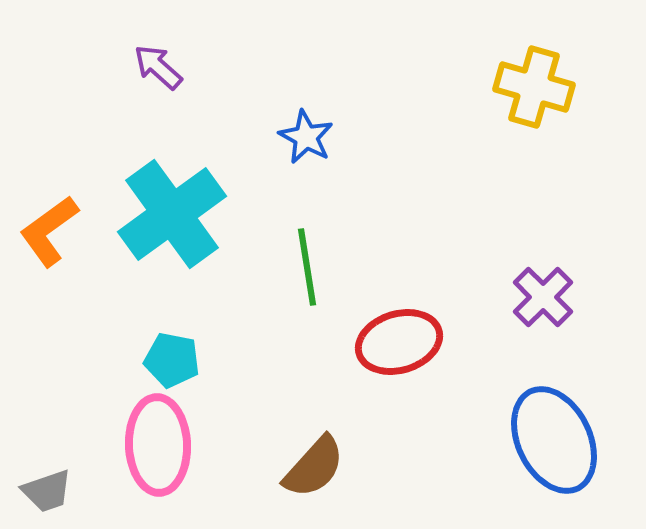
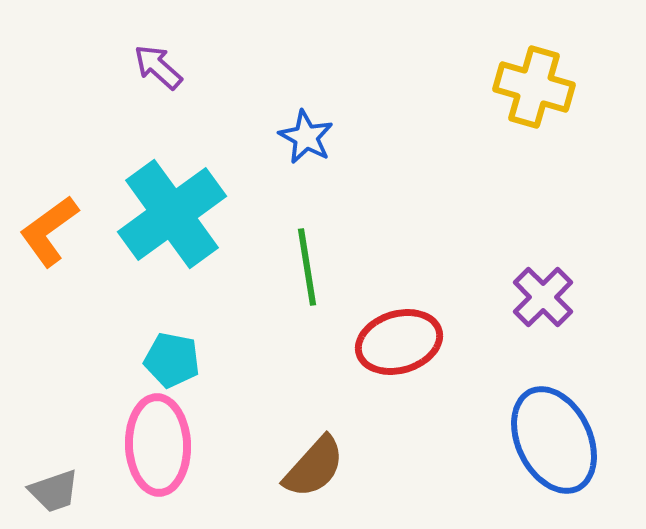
gray trapezoid: moved 7 px right
